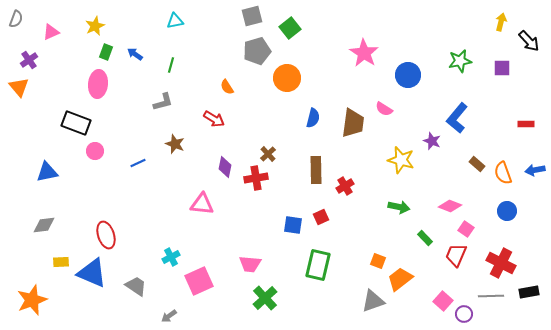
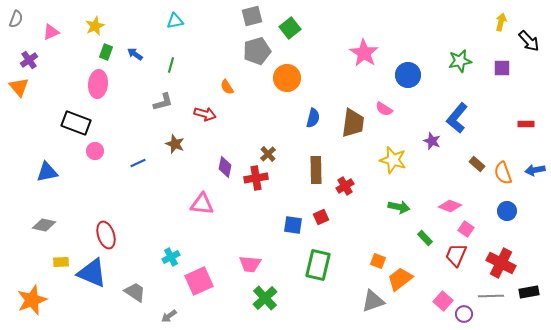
red arrow at (214, 119): moved 9 px left, 5 px up; rotated 15 degrees counterclockwise
yellow star at (401, 160): moved 8 px left
gray diamond at (44, 225): rotated 20 degrees clockwise
gray trapezoid at (136, 286): moved 1 px left, 6 px down
